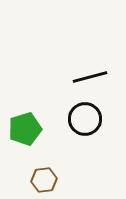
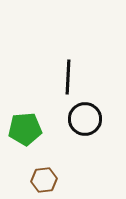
black line: moved 22 px left; rotated 72 degrees counterclockwise
green pentagon: rotated 12 degrees clockwise
